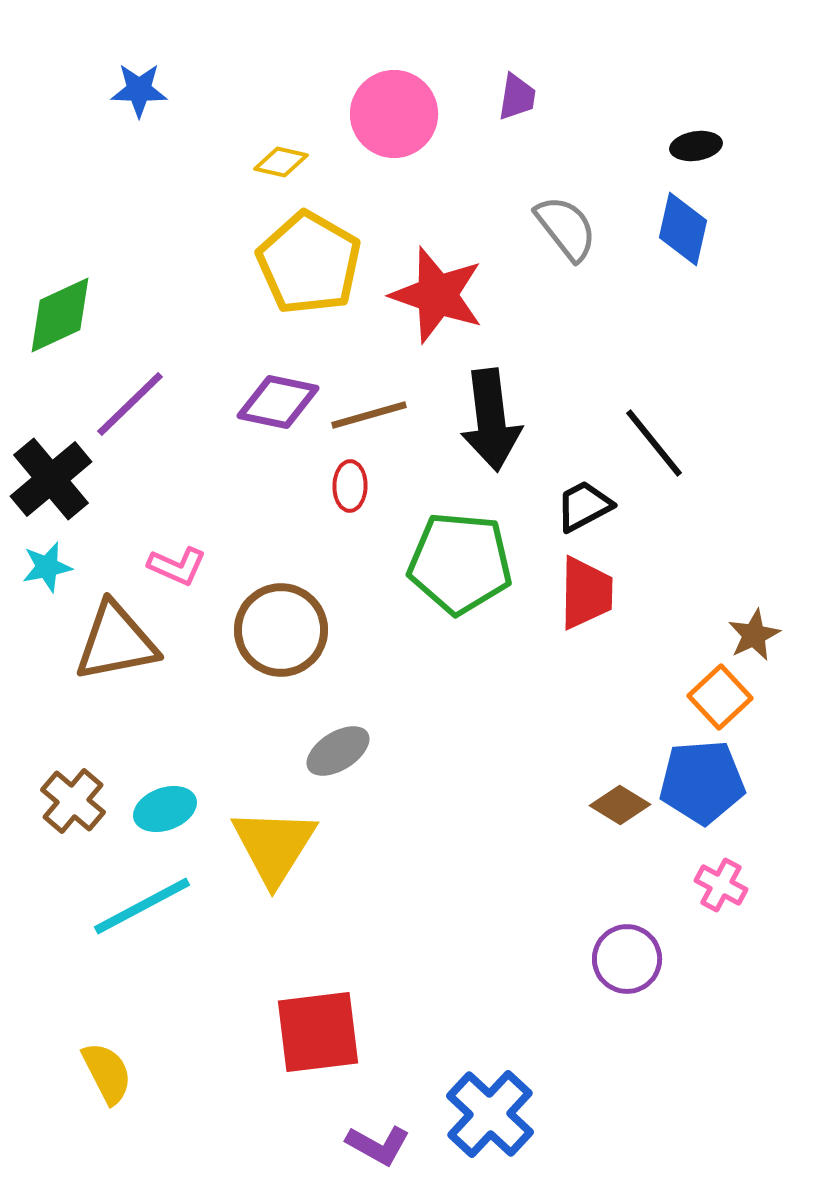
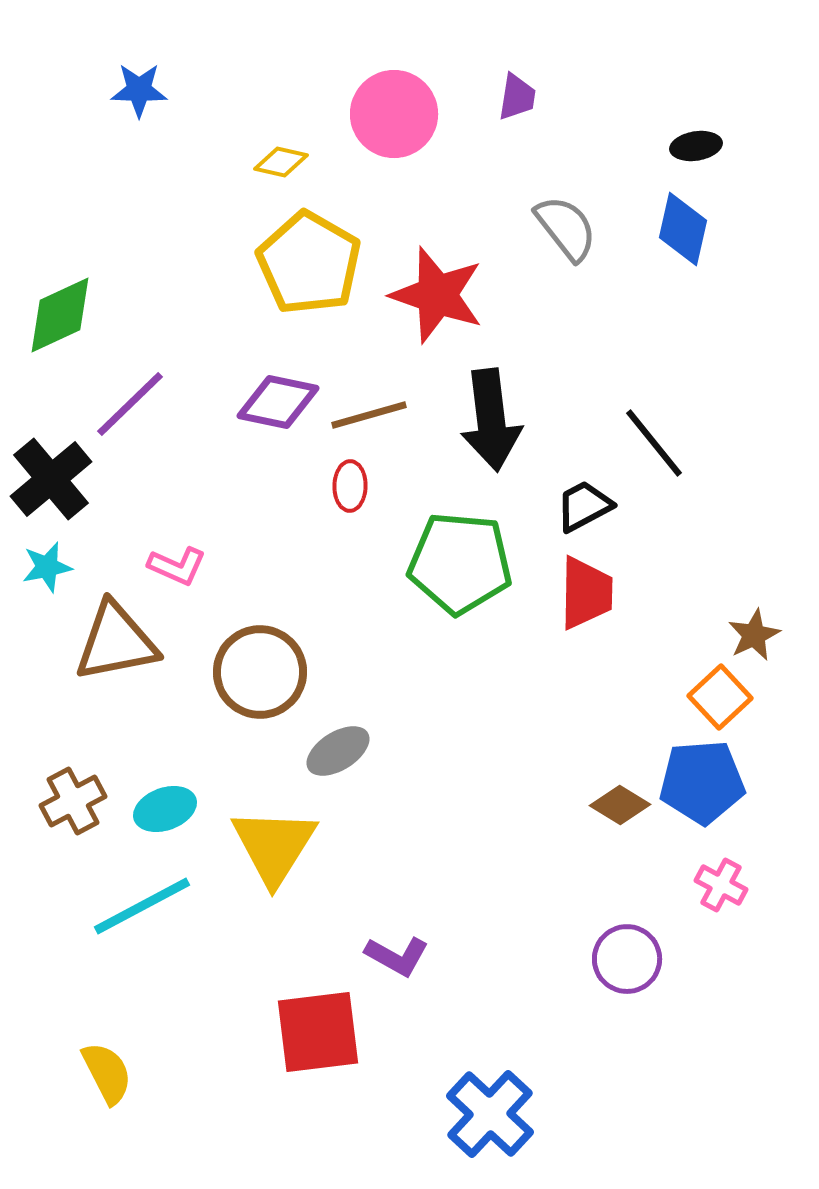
brown circle: moved 21 px left, 42 px down
brown cross: rotated 22 degrees clockwise
purple L-shape: moved 19 px right, 189 px up
